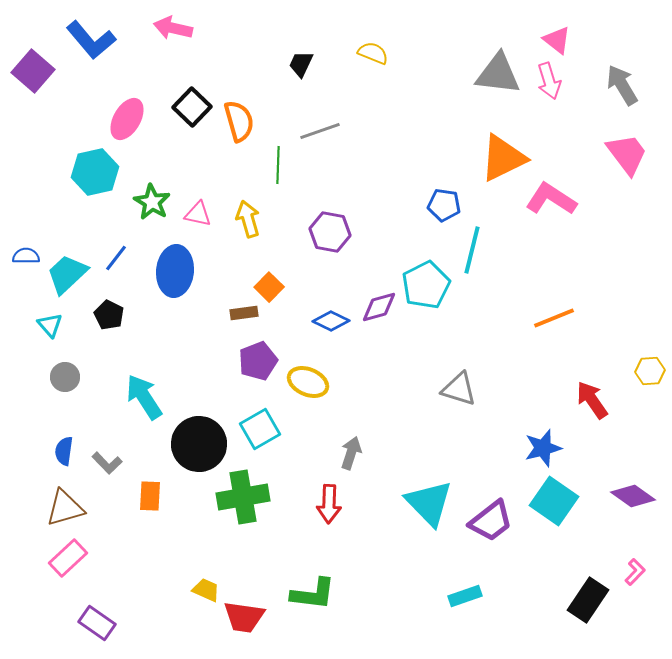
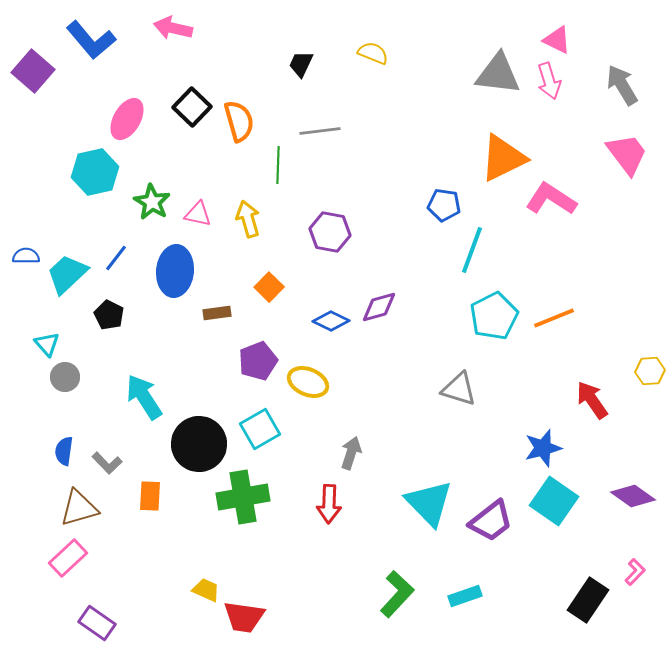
pink triangle at (557, 40): rotated 12 degrees counterclockwise
gray line at (320, 131): rotated 12 degrees clockwise
cyan line at (472, 250): rotated 6 degrees clockwise
cyan pentagon at (426, 285): moved 68 px right, 31 px down
brown rectangle at (244, 313): moved 27 px left
cyan triangle at (50, 325): moved 3 px left, 19 px down
brown triangle at (65, 508): moved 14 px right
green L-shape at (313, 594): moved 84 px right; rotated 54 degrees counterclockwise
